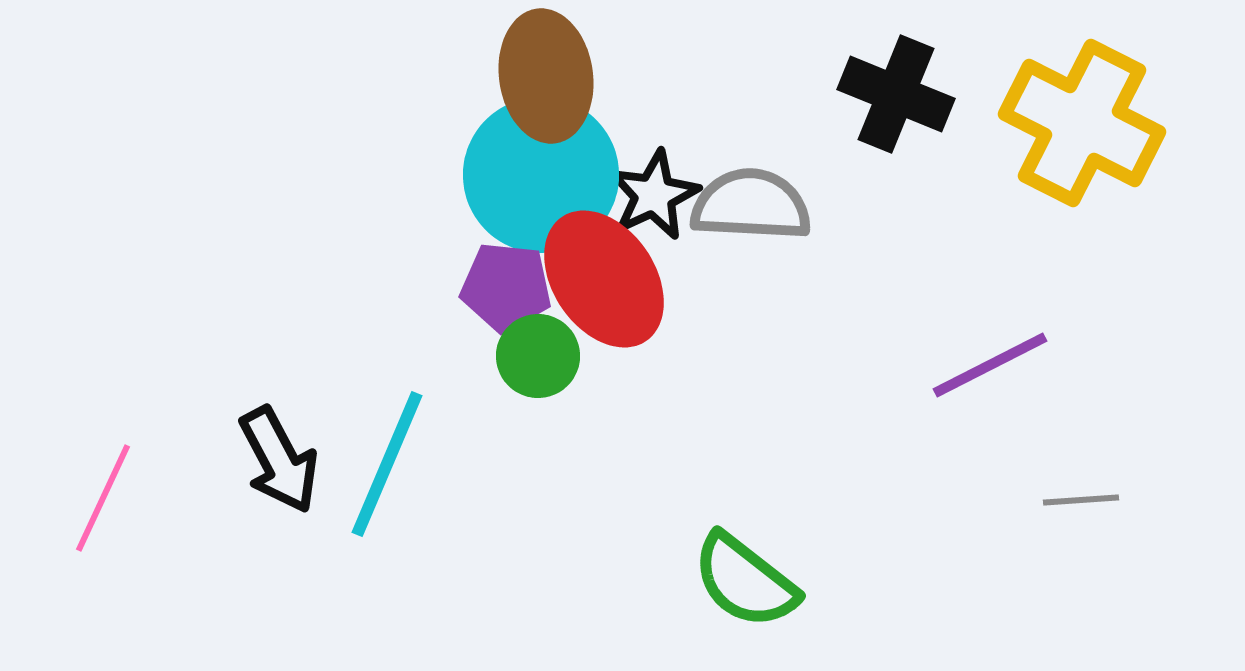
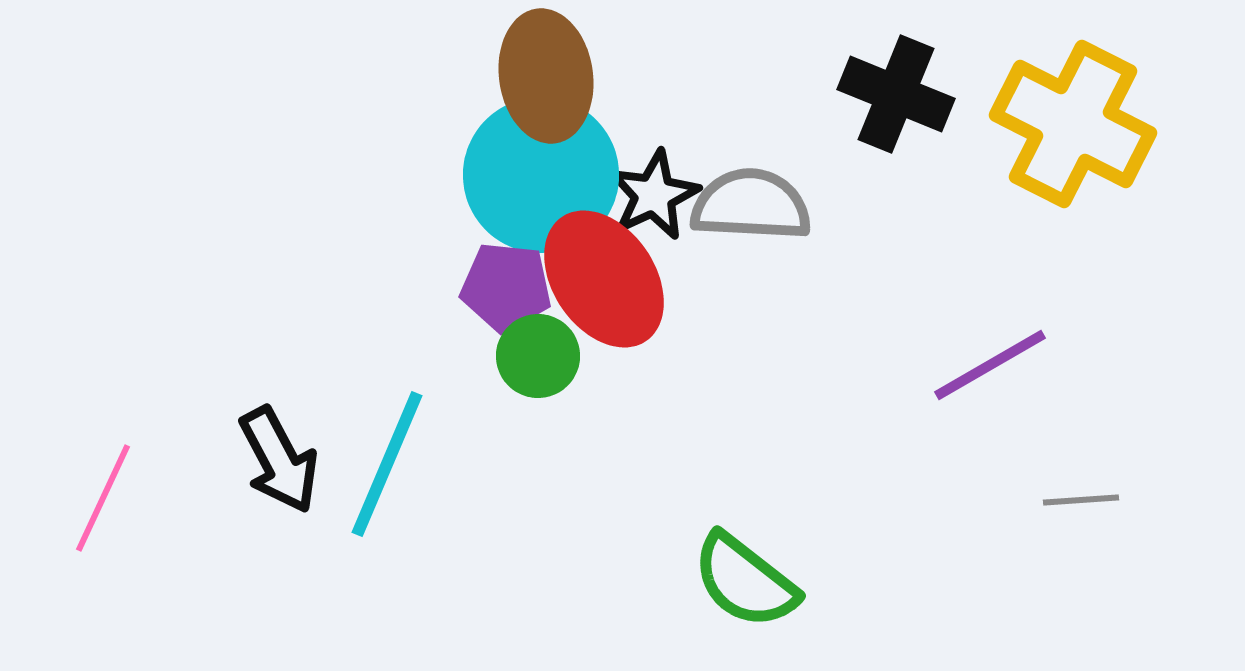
yellow cross: moved 9 px left, 1 px down
purple line: rotated 3 degrees counterclockwise
